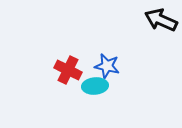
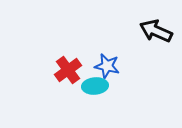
black arrow: moved 5 px left, 11 px down
red cross: rotated 28 degrees clockwise
